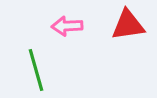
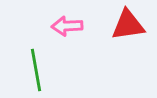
green line: rotated 6 degrees clockwise
